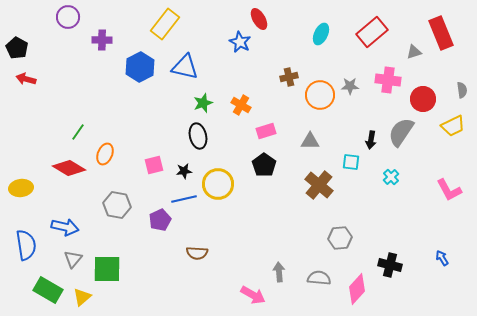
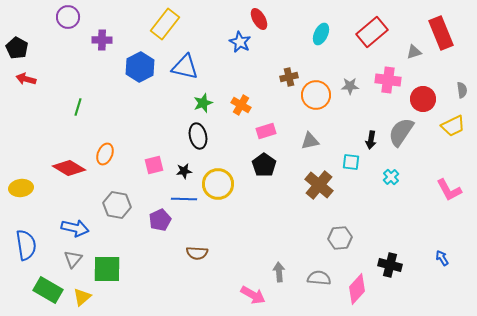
orange circle at (320, 95): moved 4 px left
green line at (78, 132): moved 25 px up; rotated 18 degrees counterclockwise
gray triangle at (310, 141): rotated 12 degrees counterclockwise
blue line at (184, 199): rotated 15 degrees clockwise
blue arrow at (65, 227): moved 10 px right, 1 px down
